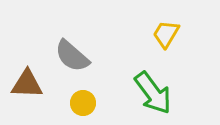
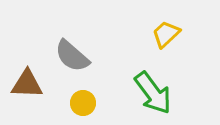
yellow trapezoid: rotated 16 degrees clockwise
